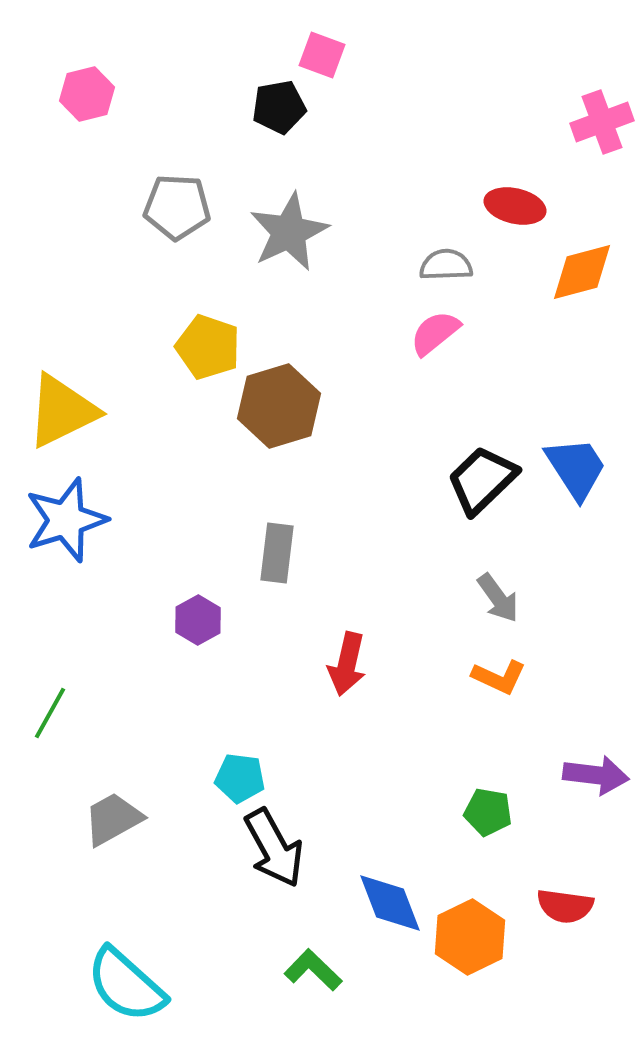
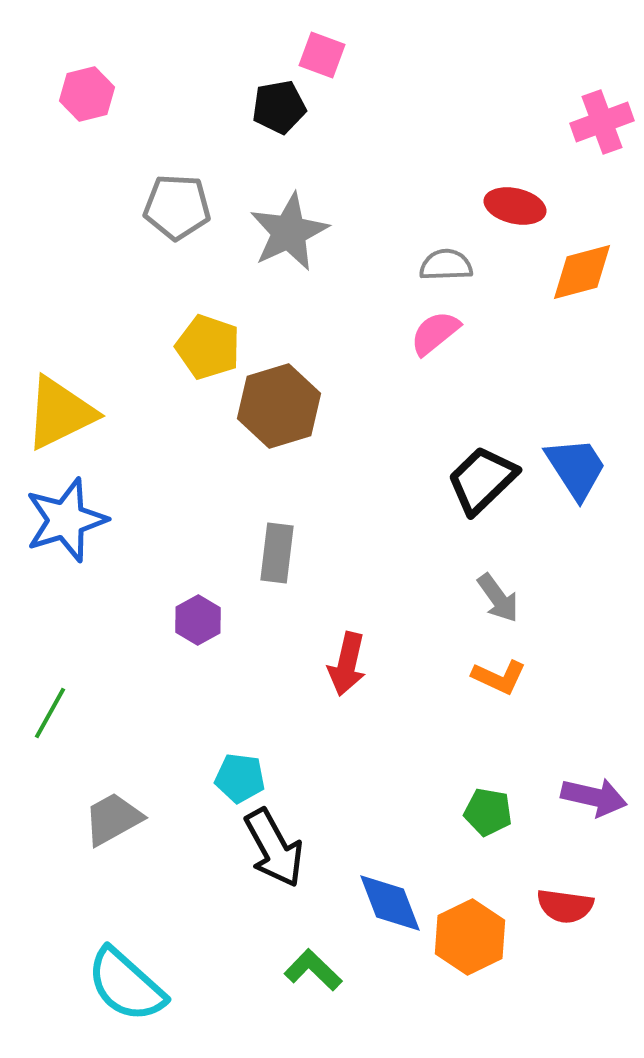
yellow triangle: moved 2 px left, 2 px down
purple arrow: moved 2 px left, 22 px down; rotated 6 degrees clockwise
